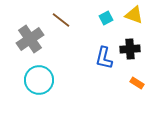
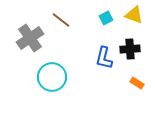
gray cross: moved 1 px up
cyan circle: moved 13 px right, 3 px up
